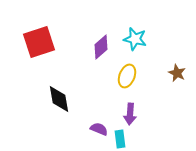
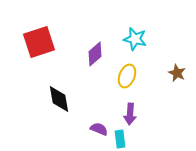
purple diamond: moved 6 px left, 7 px down
